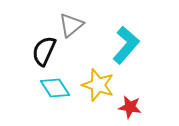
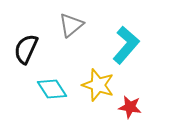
black semicircle: moved 18 px left, 2 px up
cyan diamond: moved 3 px left, 1 px down
